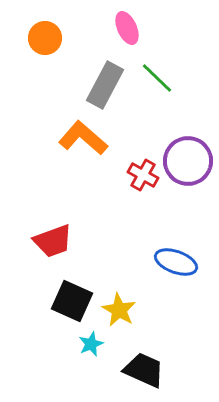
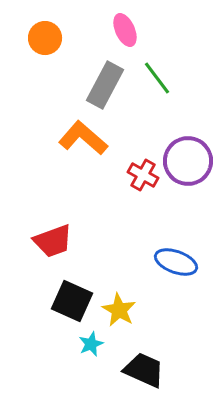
pink ellipse: moved 2 px left, 2 px down
green line: rotated 9 degrees clockwise
